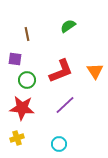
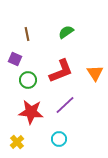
green semicircle: moved 2 px left, 6 px down
purple square: rotated 16 degrees clockwise
orange triangle: moved 2 px down
green circle: moved 1 px right
red star: moved 9 px right, 4 px down
yellow cross: moved 4 px down; rotated 24 degrees counterclockwise
cyan circle: moved 5 px up
